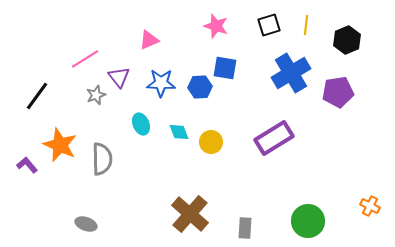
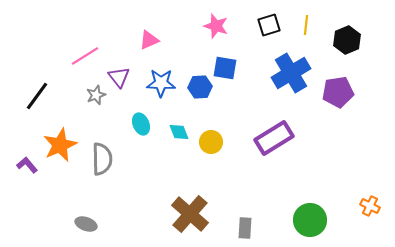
pink line: moved 3 px up
orange star: rotated 24 degrees clockwise
green circle: moved 2 px right, 1 px up
